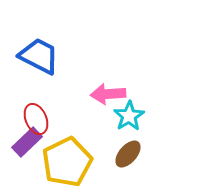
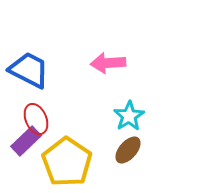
blue trapezoid: moved 10 px left, 14 px down
pink arrow: moved 31 px up
purple rectangle: moved 1 px left, 1 px up
brown ellipse: moved 4 px up
yellow pentagon: rotated 12 degrees counterclockwise
